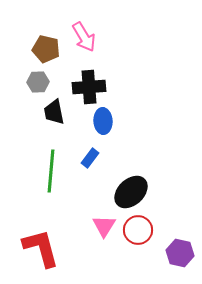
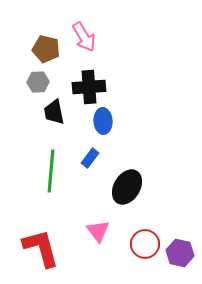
black ellipse: moved 4 px left, 5 px up; rotated 16 degrees counterclockwise
pink triangle: moved 6 px left, 5 px down; rotated 10 degrees counterclockwise
red circle: moved 7 px right, 14 px down
